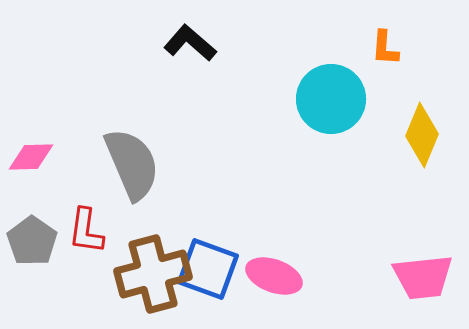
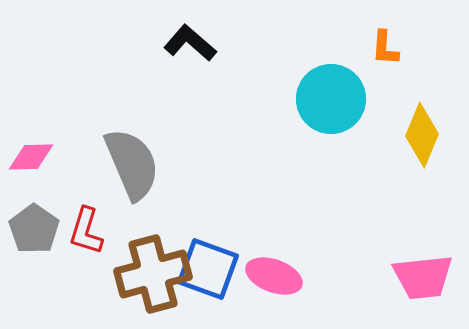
red L-shape: rotated 9 degrees clockwise
gray pentagon: moved 2 px right, 12 px up
